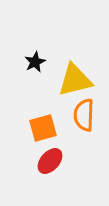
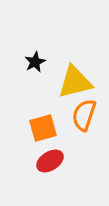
yellow triangle: moved 2 px down
orange semicircle: rotated 16 degrees clockwise
red ellipse: rotated 16 degrees clockwise
